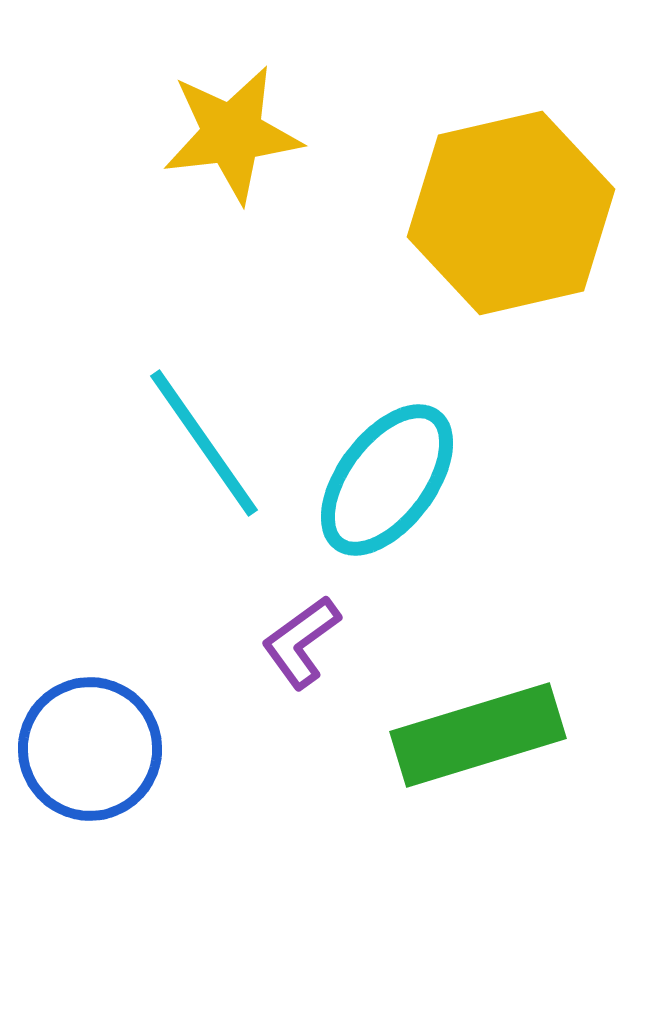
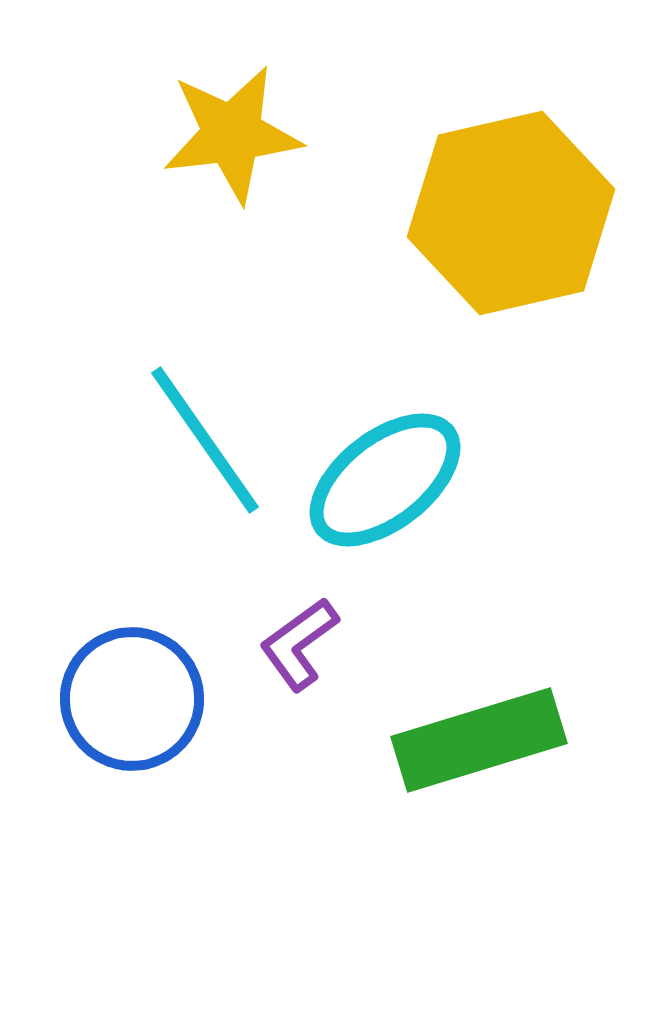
cyan line: moved 1 px right, 3 px up
cyan ellipse: moved 2 px left; rotated 15 degrees clockwise
purple L-shape: moved 2 px left, 2 px down
green rectangle: moved 1 px right, 5 px down
blue circle: moved 42 px right, 50 px up
